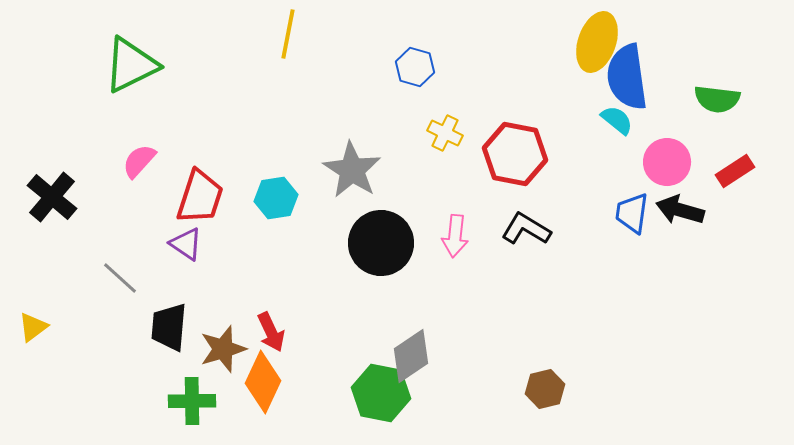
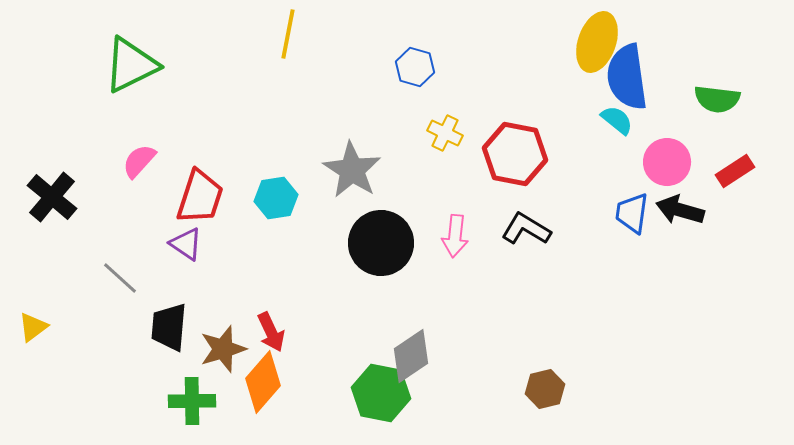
orange diamond: rotated 16 degrees clockwise
